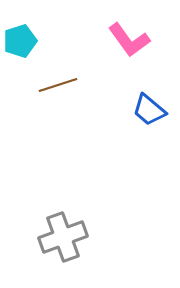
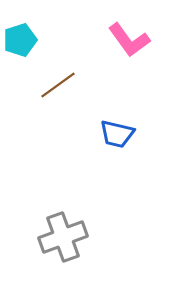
cyan pentagon: moved 1 px up
brown line: rotated 18 degrees counterclockwise
blue trapezoid: moved 32 px left, 24 px down; rotated 27 degrees counterclockwise
